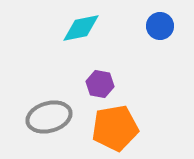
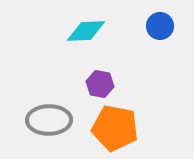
cyan diamond: moved 5 px right, 3 px down; rotated 9 degrees clockwise
gray ellipse: moved 3 px down; rotated 15 degrees clockwise
orange pentagon: rotated 21 degrees clockwise
